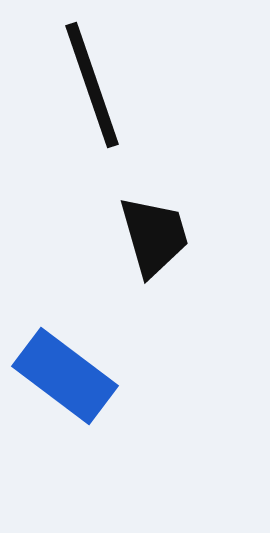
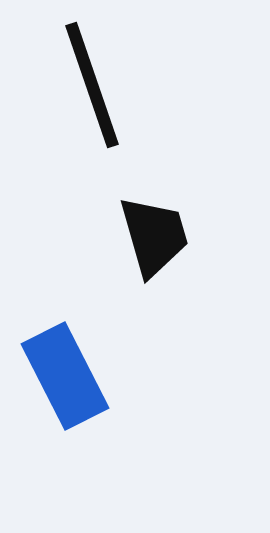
blue rectangle: rotated 26 degrees clockwise
